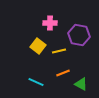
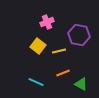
pink cross: moved 3 px left, 1 px up; rotated 24 degrees counterclockwise
